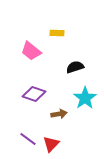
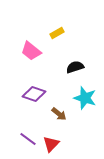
yellow rectangle: rotated 32 degrees counterclockwise
cyan star: rotated 20 degrees counterclockwise
brown arrow: rotated 49 degrees clockwise
